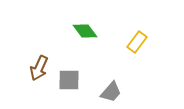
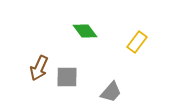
gray square: moved 2 px left, 3 px up
